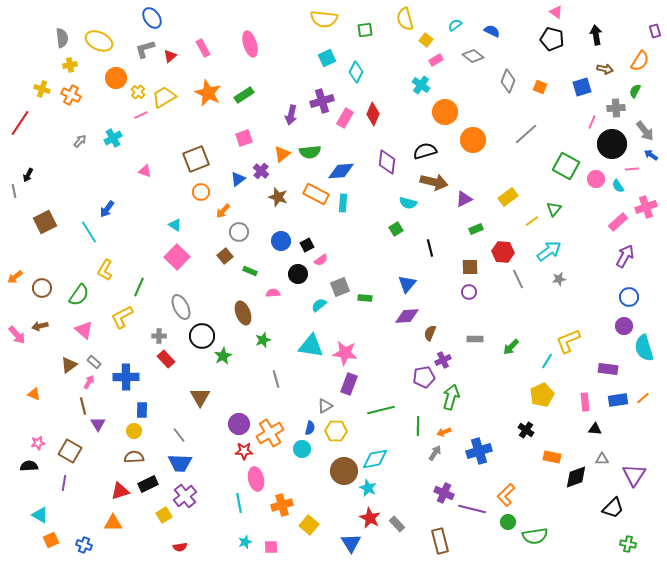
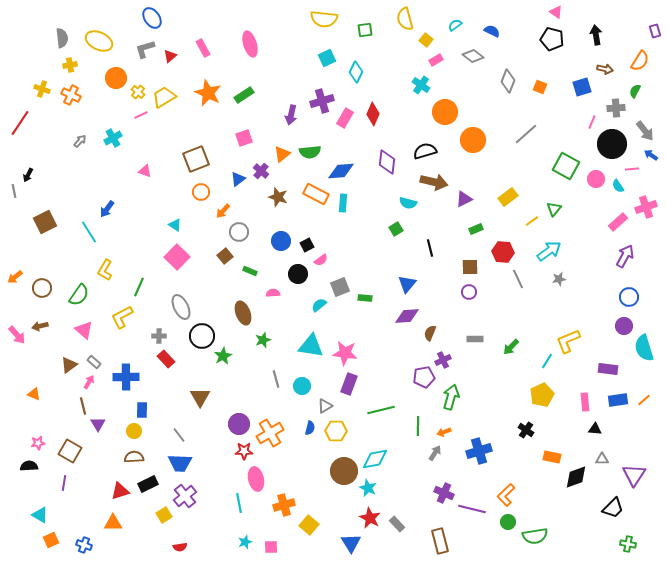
orange line at (643, 398): moved 1 px right, 2 px down
cyan circle at (302, 449): moved 63 px up
orange cross at (282, 505): moved 2 px right
